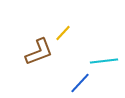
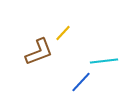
blue line: moved 1 px right, 1 px up
